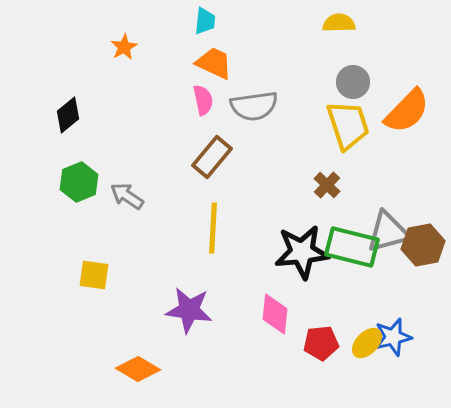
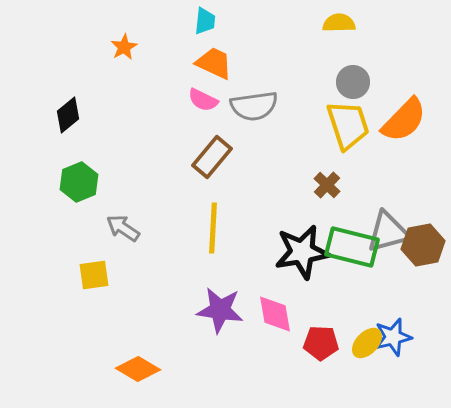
pink semicircle: rotated 128 degrees clockwise
orange semicircle: moved 3 px left, 9 px down
gray arrow: moved 4 px left, 32 px down
black star: rotated 4 degrees counterclockwise
yellow square: rotated 16 degrees counterclockwise
purple star: moved 31 px right
pink diamond: rotated 15 degrees counterclockwise
red pentagon: rotated 8 degrees clockwise
